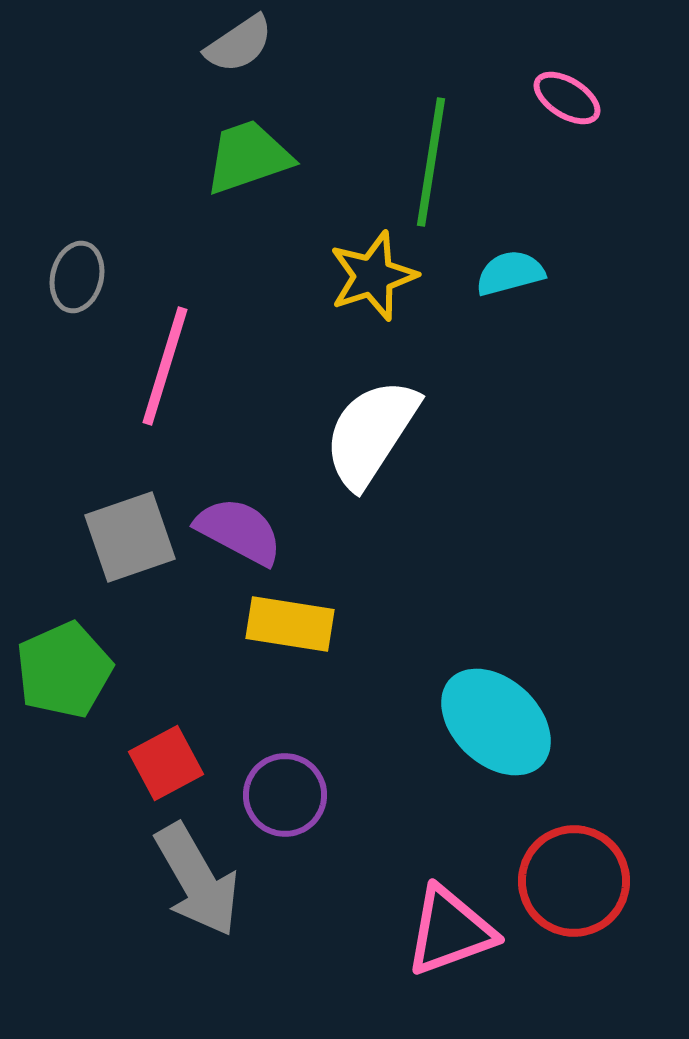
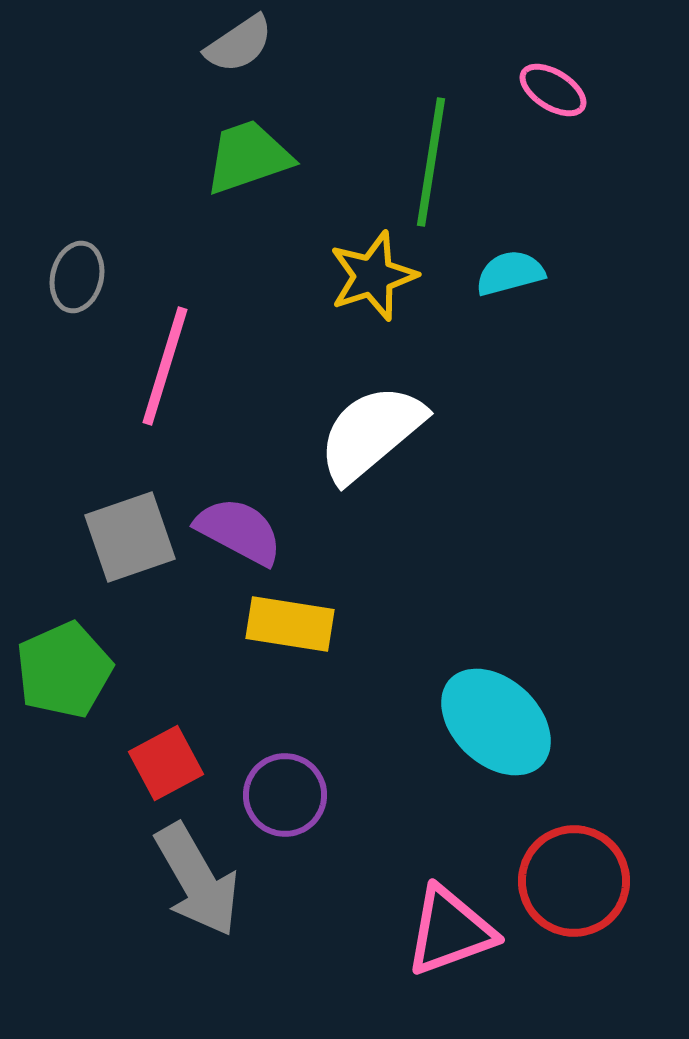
pink ellipse: moved 14 px left, 8 px up
white semicircle: rotated 17 degrees clockwise
